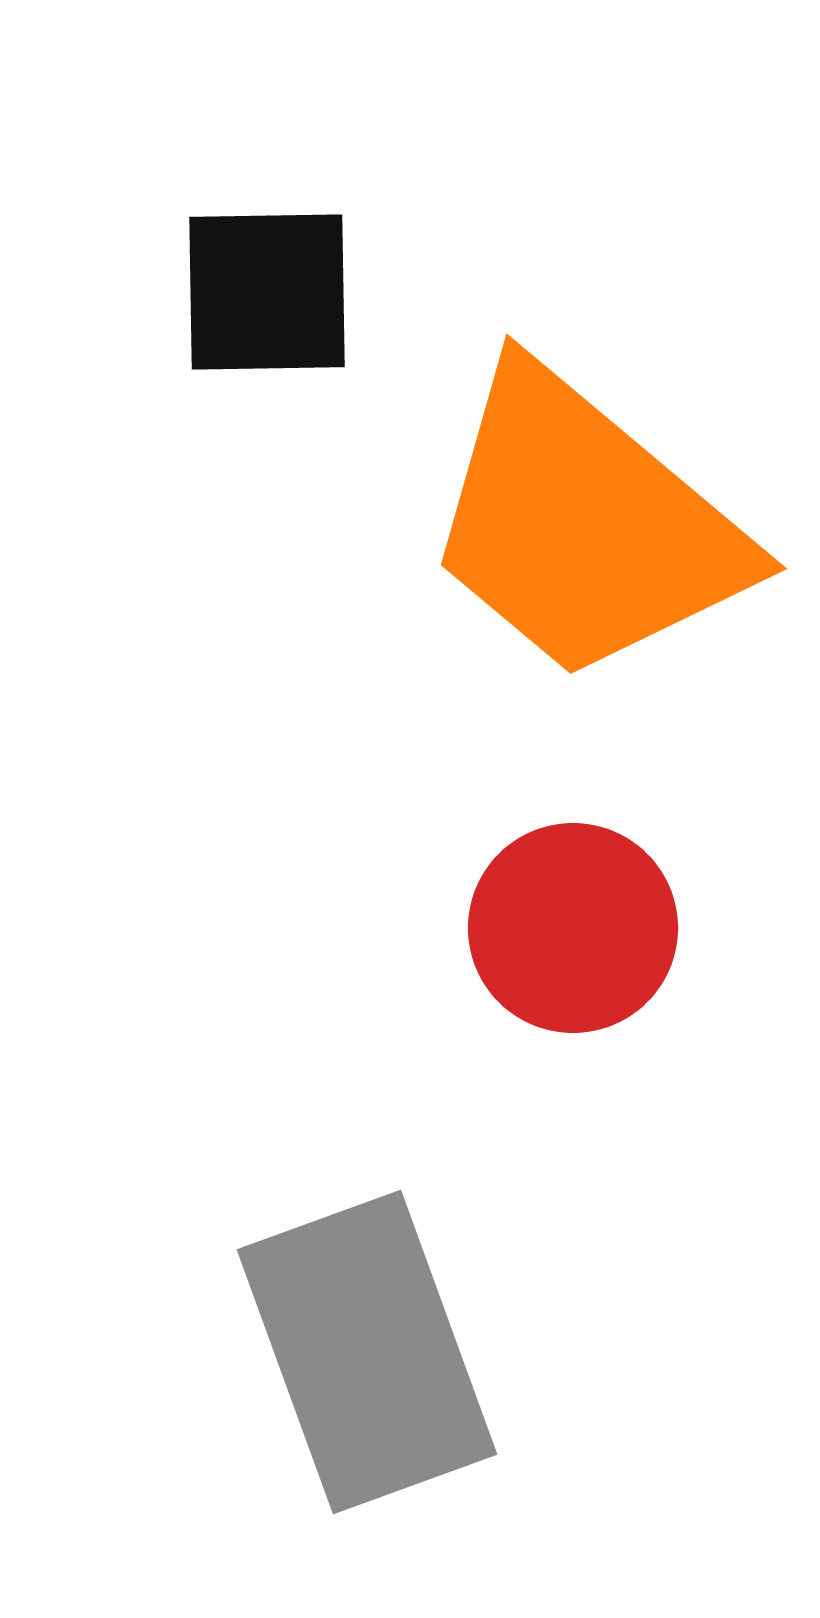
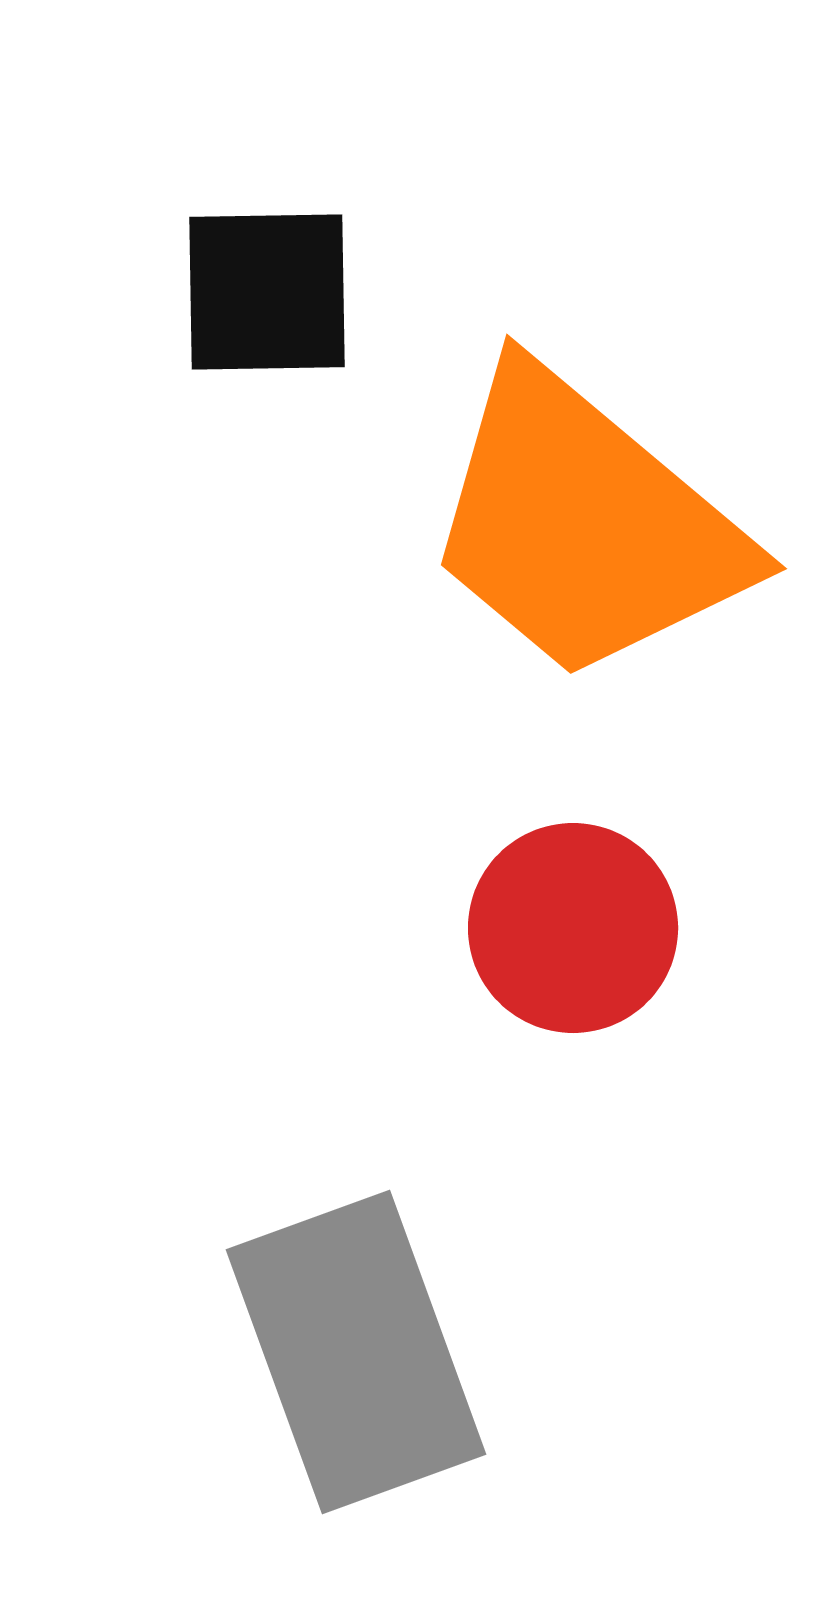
gray rectangle: moved 11 px left
